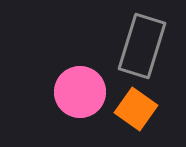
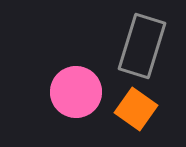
pink circle: moved 4 px left
